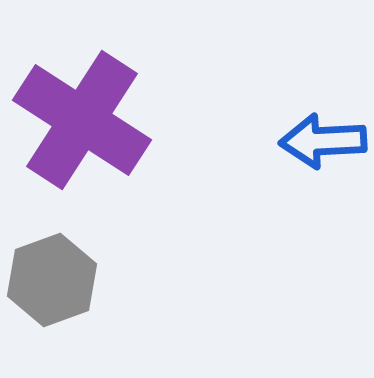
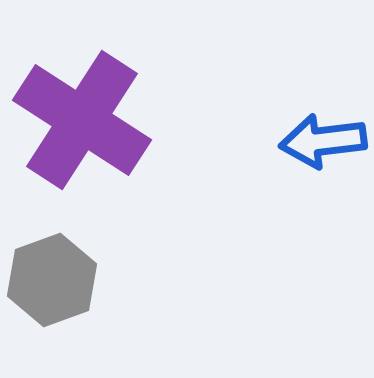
blue arrow: rotated 4 degrees counterclockwise
